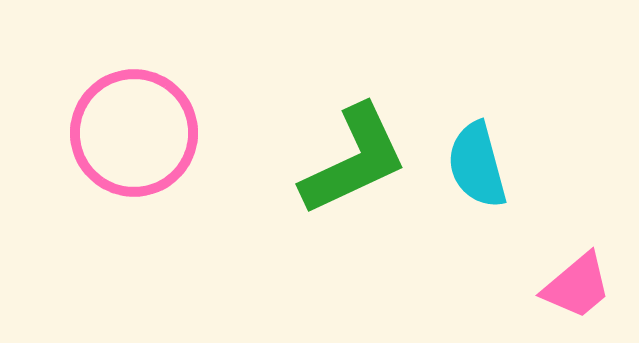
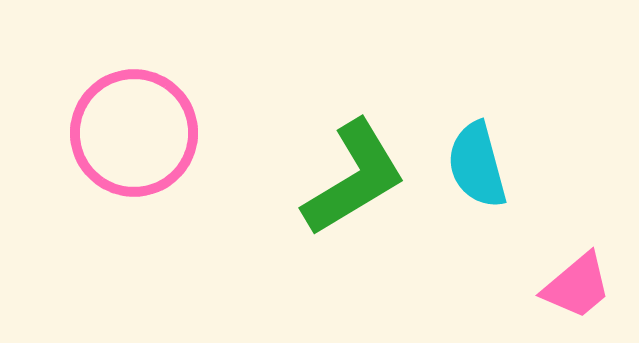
green L-shape: moved 18 px down; rotated 6 degrees counterclockwise
